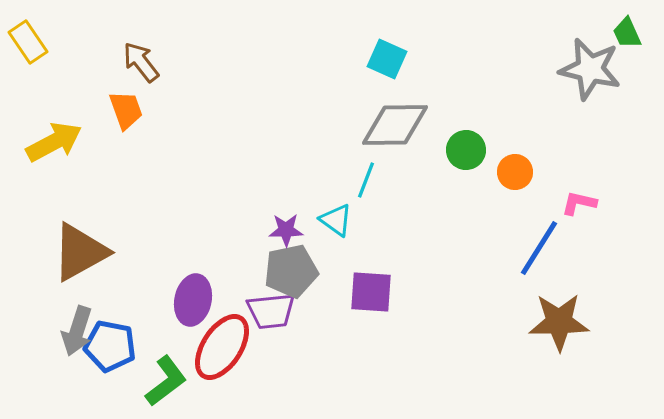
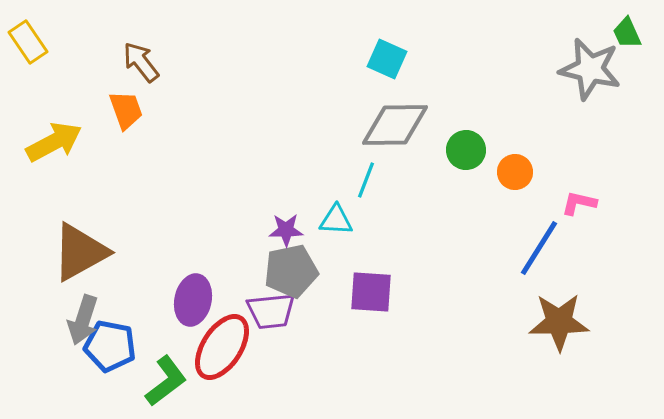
cyan triangle: rotated 33 degrees counterclockwise
gray arrow: moved 6 px right, 11 px up
